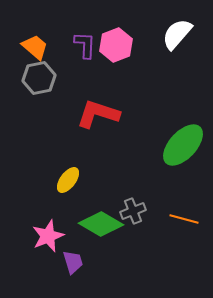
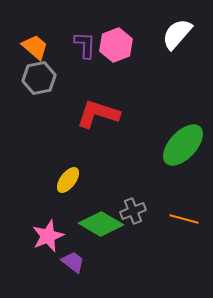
purple trapezoid: rotated 35 degrees counterclockwise
